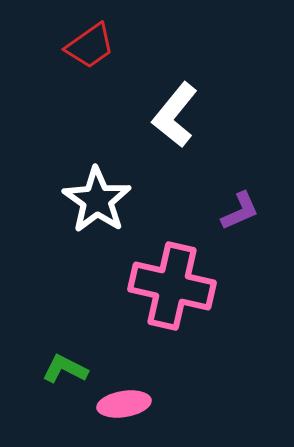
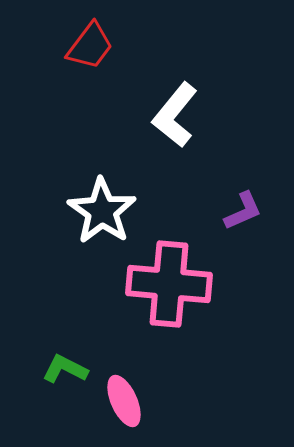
red trapezoid: rotated 18 degrees counterclockwise
white star: moved 5 px right, 11 px down
purple L-shape: moved 3 px right
pink cross: moved 3 px left, 2 px up; rotated 8 degrees counterclockwise
pink ellipse: moved 3 px up; rotated 75 degrees clockwise
